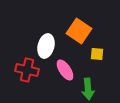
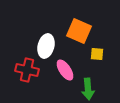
orange square: rotated 10 degrees counterclockwise
